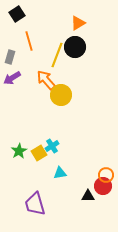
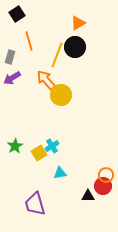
green star: moved 4 px left, 5 px up
